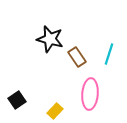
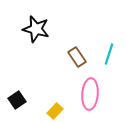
black star: moved 14 px left, 10 px up
